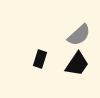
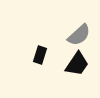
black rectangle: moved 4 px up
